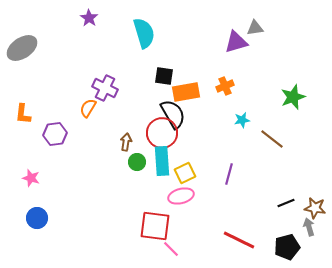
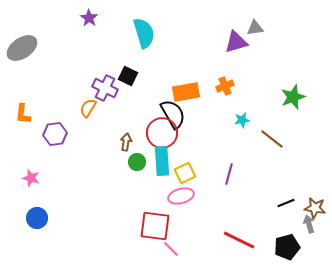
black square: moved 36 px left; rotated 18 degrees clockwise
gray arrow: moved 3 px up
